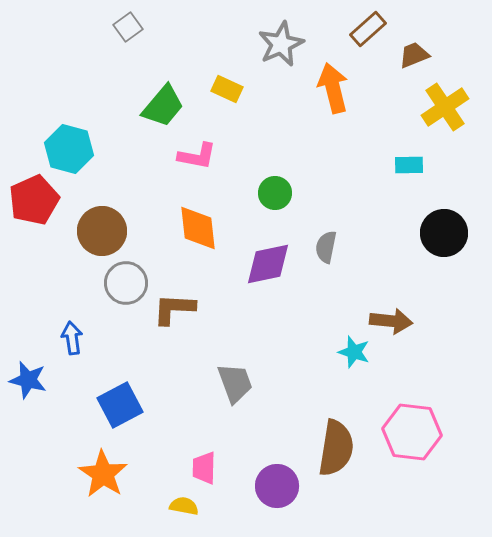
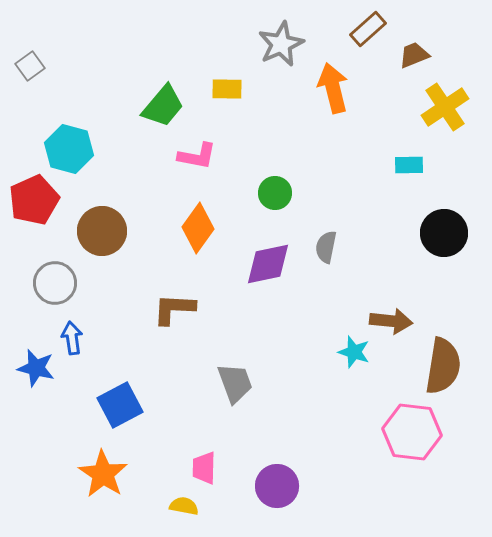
gray square: moved 98 px left, 39 px down
yellow rectangle: rotated 24 degrees counterclockwise
orange diamond: rotated 42 degrees clockwise
gray circle: moved 71 px left
blue star: moved 8 px right, 12 px up
brown semicircle: moved 107 px right, 82 px up
